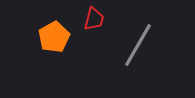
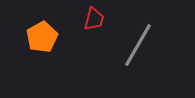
orange pentagon: moved 12 px left
